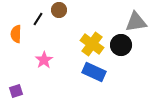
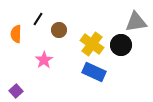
brown circle: moved 20 px down
purple square: rotated 24 degrees counterclockwise
